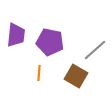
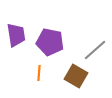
purple trapezoid: rotated 15 degrees counterclockwise
